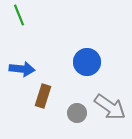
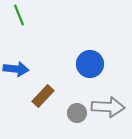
blue circle: moved 3 px right, 2 px down
blue arrow: moved 6 px left
brown rectangle: rotated 25 degrees clockwise
gray arrow: moved 2 px left; rotated 32 degrees counterclockwise
